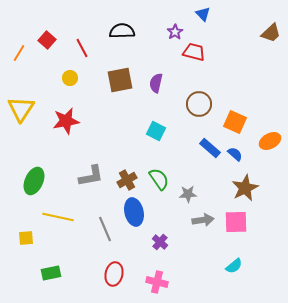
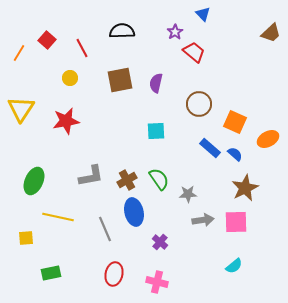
red trapezoid: rotated 25 degrees clockwise
cyan square: rotated 30 degrees counterclockwise
orange ellipse: moved 2 px left, 2 px up
